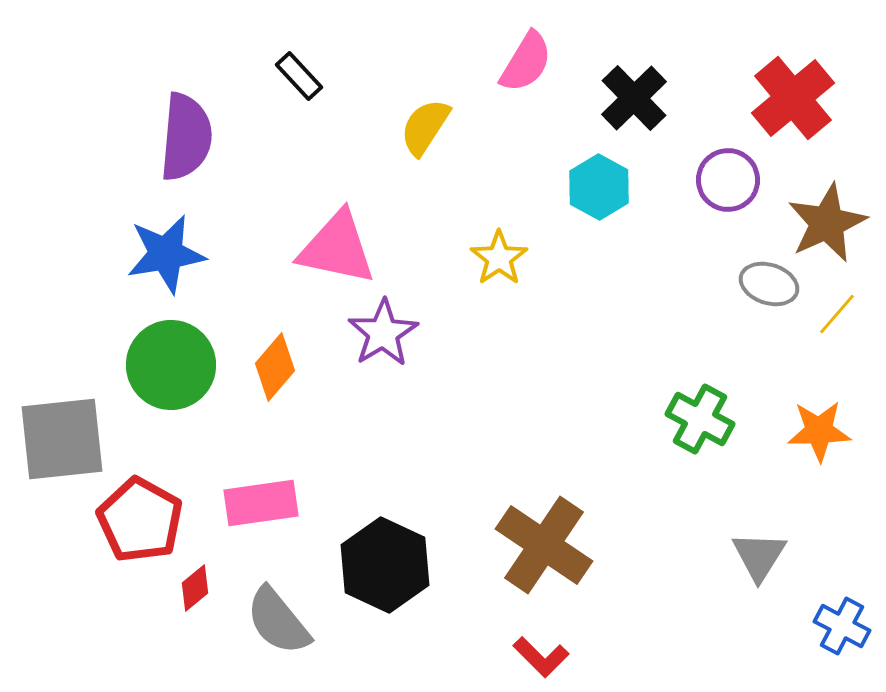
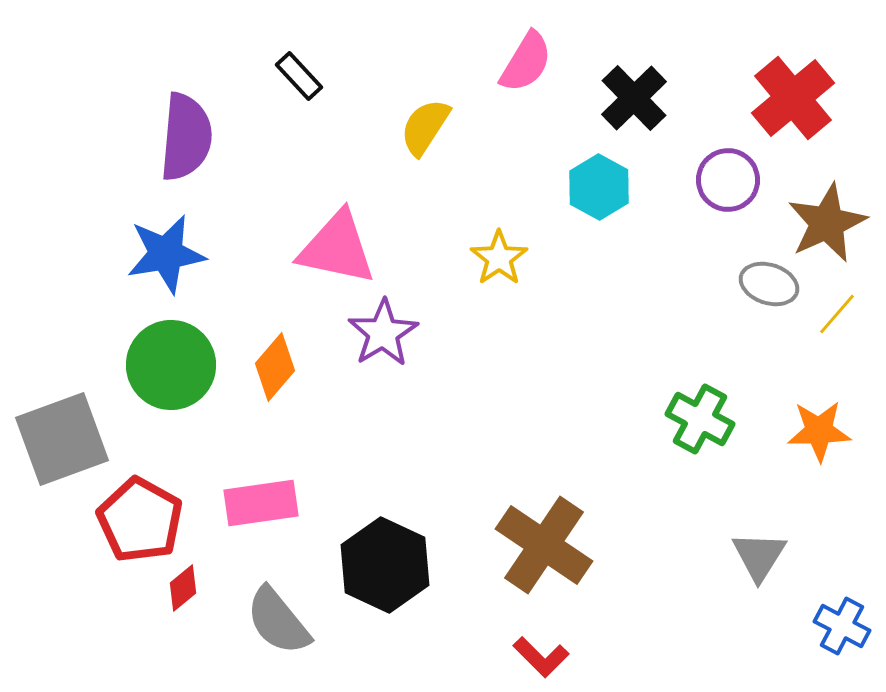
gray square: rotated 14 degrees counterclockwise
red diamond: moved 12 px left
